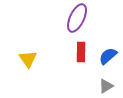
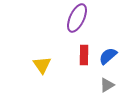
red rectangle: moved 3 px right, 3 px down
yellow triangle: moved 14 px right, 6 px down
gray triangle: moved 1 px right, 1 px up
